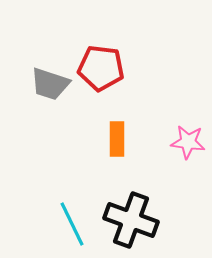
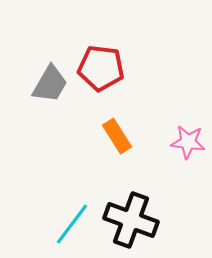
gray trapezoid: rotated 78 degrees counterclockwise
orange rectangle: moved 3 px up; rotated 32 degrees counterclockwise
cyan line: rotated 63 degrees clockwise
